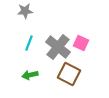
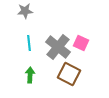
cyan line: rotated 28 degrees counterclockwise
green arrow: rotated 105 degrees clockwise
